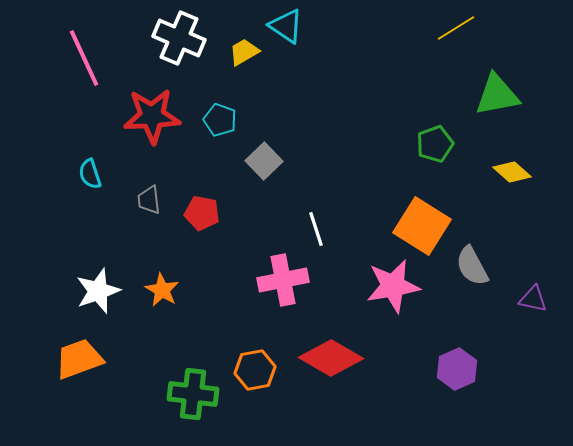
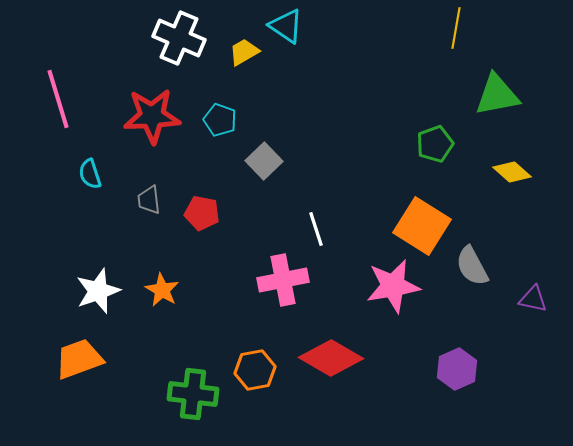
yellow line: rotated 48 degrees counterclockwise
pink line: moved 26 px left, 41 px down; rotated 8 degrees clockwise
